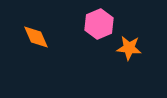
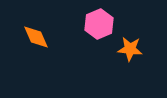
orange star: moved 1 px right, 1 px down
